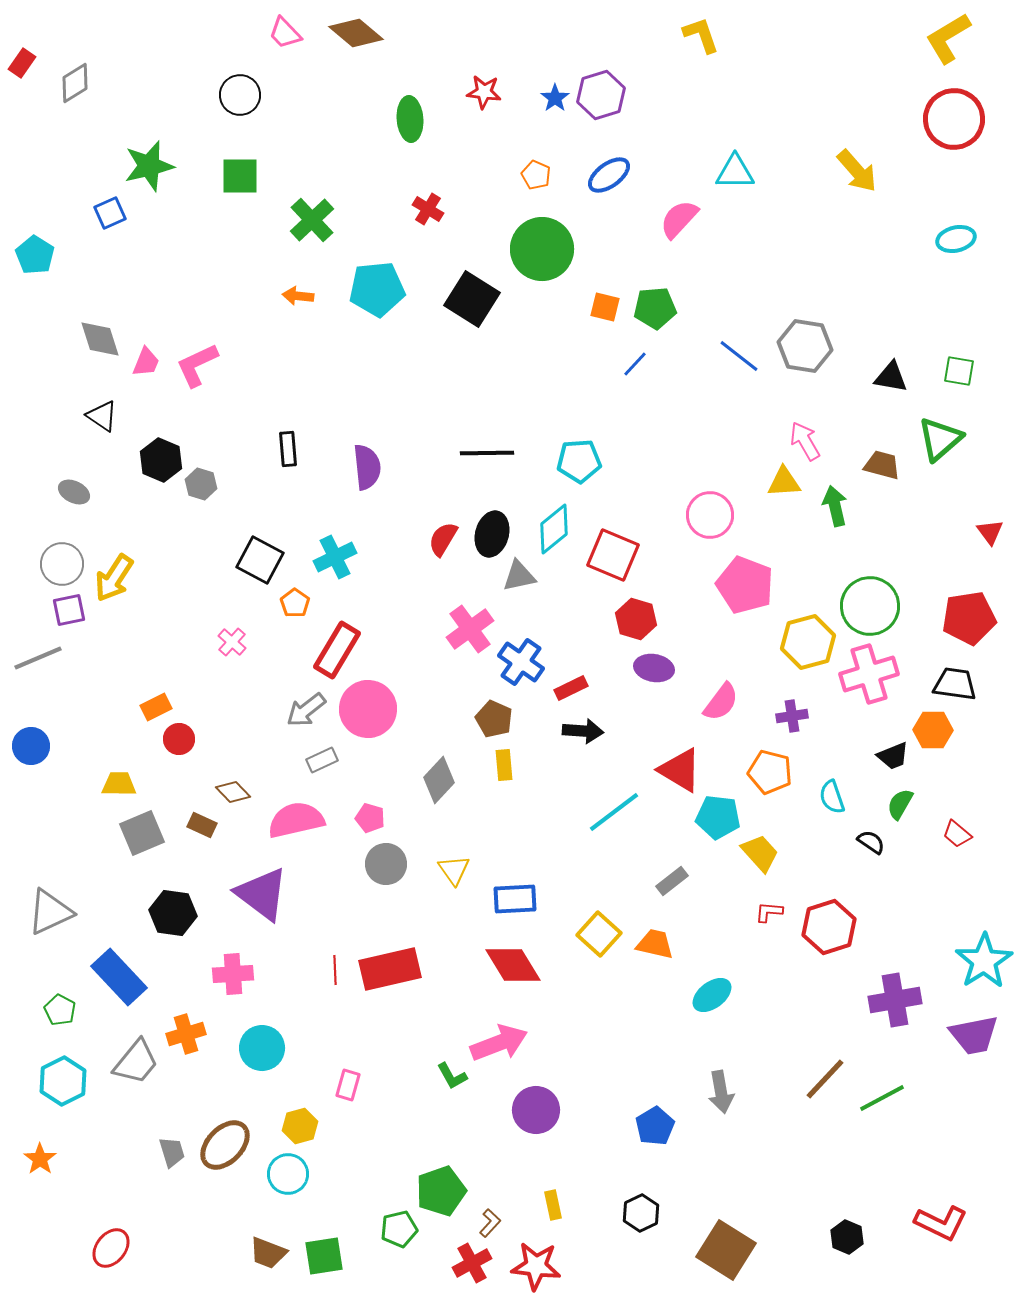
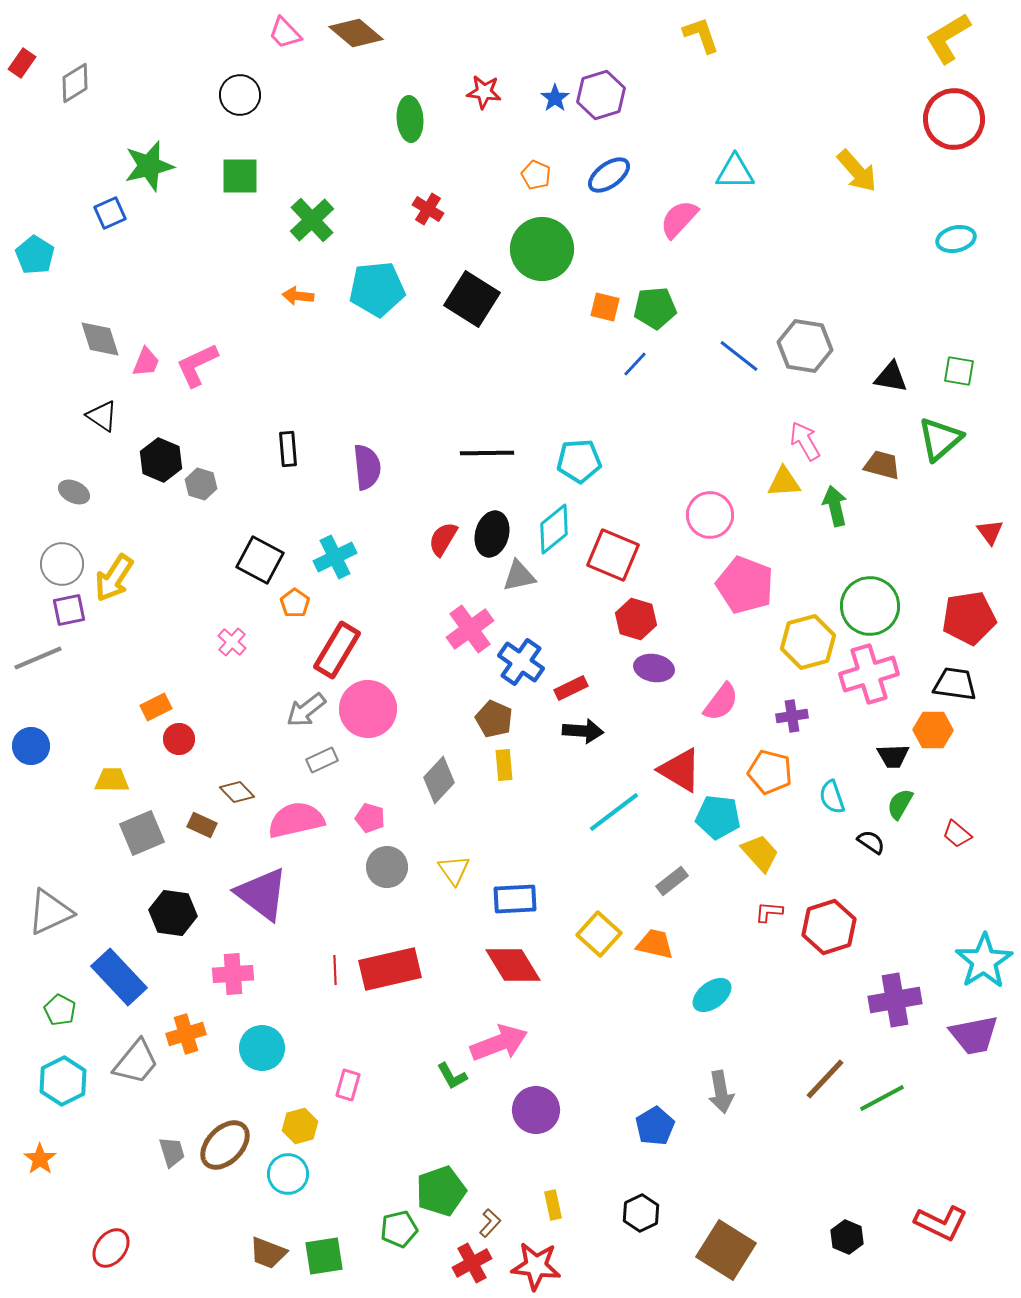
black trapezoid at (893, 756): rotated 20 degrees clockwise
yellow trapezoid at (119, 784): moved 7 px left, 4 px up
brown diamond at (233, 792): moved 4 px right
gray circle at (386, 864): moved 1 px right, 3 px down
